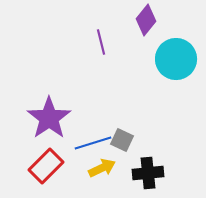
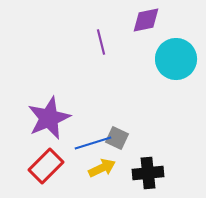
purple diamond: rotated 40 degrees clockwise
purple star: rotated 12 degrees clockwise
gray square: moved 5 px left, 2 px up
